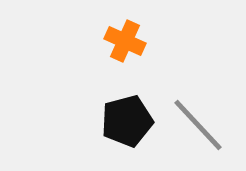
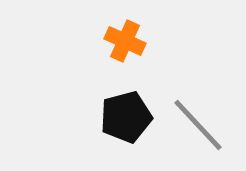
black pentagon: moved 1 px left, 4 px up
